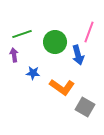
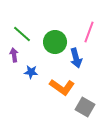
green line: rotated 60 degrees clockwise
blue arrow: moved 2 px left, 3 px down
blue star: moved 2 px left, 1 px up
